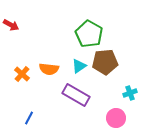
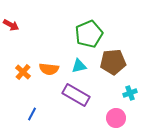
green pentagon: rotated 20 degrees clockwise
brown pentagon: moved 8 px right
cyan triangle: rotated 21 degrees clockwise
orange cross: moved 1 px right, 2 px up
blue line: moved 3 px right, 4 px up
